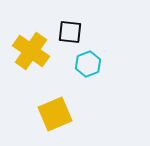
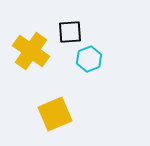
black square: rotated 10 degrees counterclockwise
cyan hexagon: moved 1 px right, 5 px up
